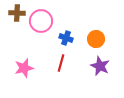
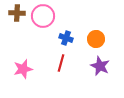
pink circle: moved 2 px right, 5 px up
pink star: moved 1 px left, 1 px down
